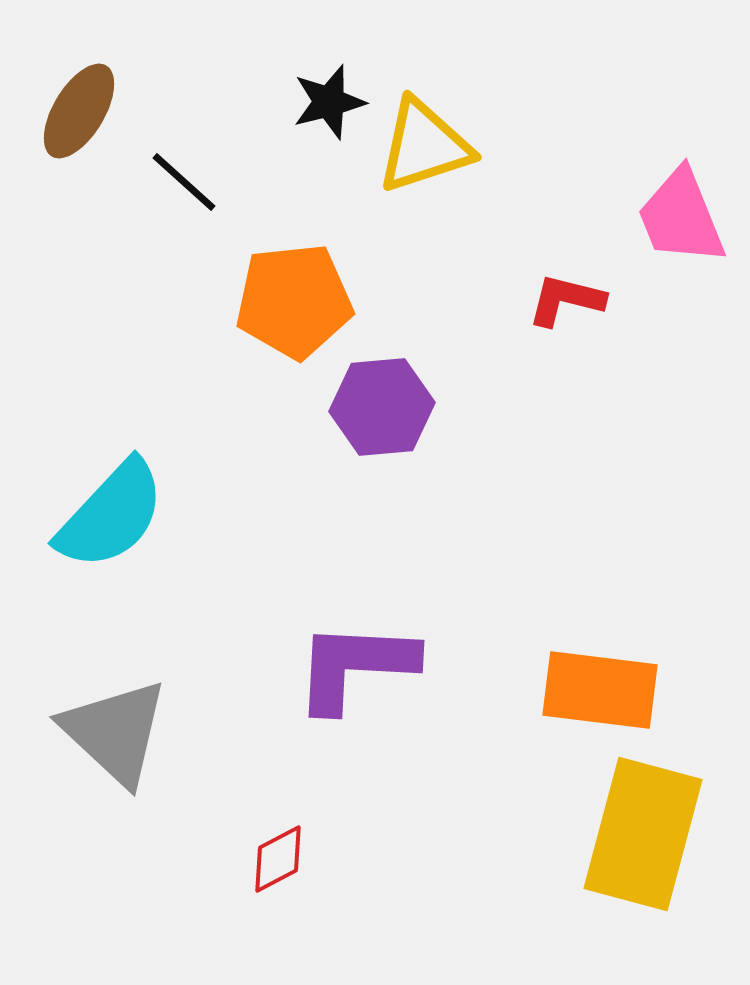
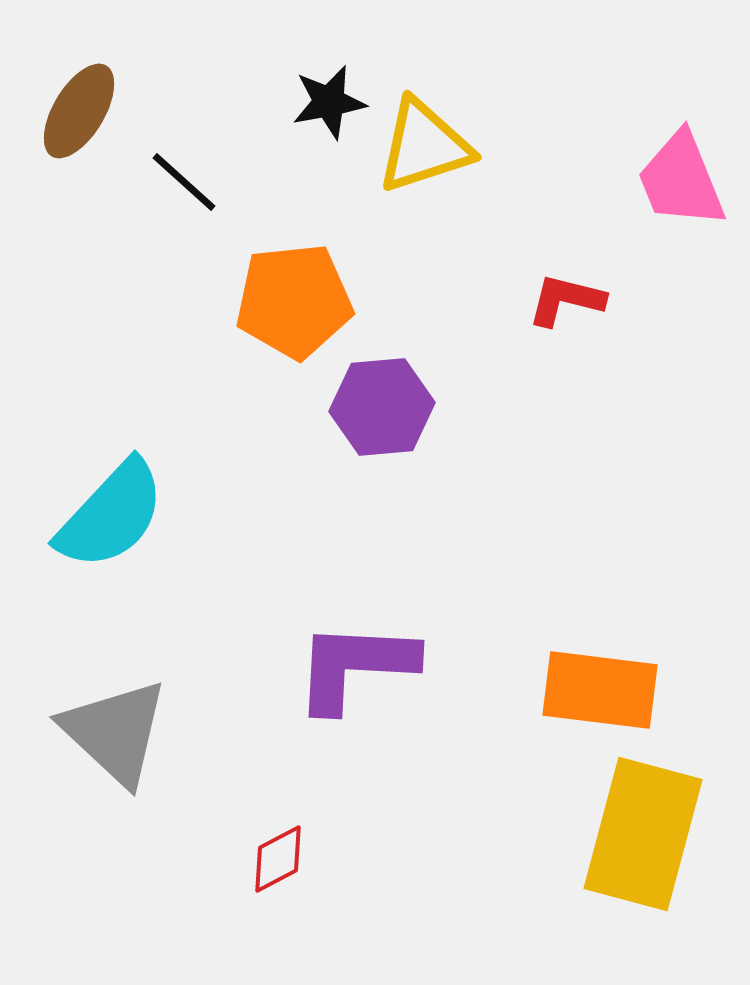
black star: rotated 4 degrees clockwise
pink trapezoid: moved 37 px up
